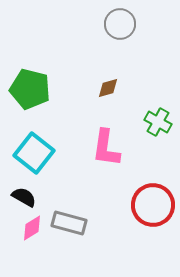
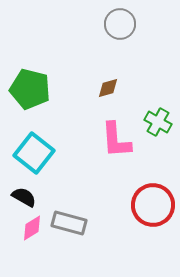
pink L-shape: moved 10 px right, 8 px up; rotated 12 degrees counterclockwise
